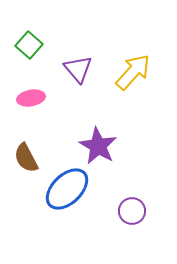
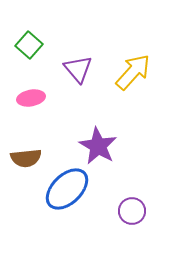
brown semicircle: rotated 68 degrees counterclockwise
